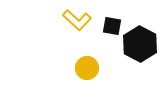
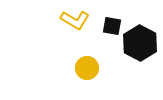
yellow L-shape: moved 2 px left; rotated 12 degrees counterclockwise
black hexagon: moved 1 px up
